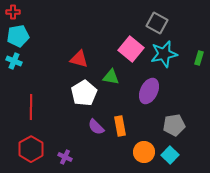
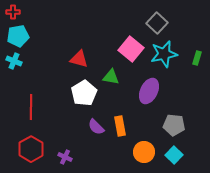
gray square: rotated 15 degrees clockwise
green rectangle: moved 2 px left
gray pentagon: rotated 15 degrees clockwise
cyan square: moved 4 px right
